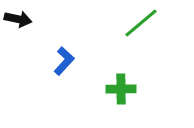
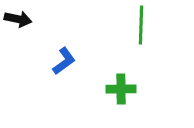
green line: moved 2 px down; rotated 48 degrees counterclockwise
blue L-shape: rotated 12 degrees clockwise
